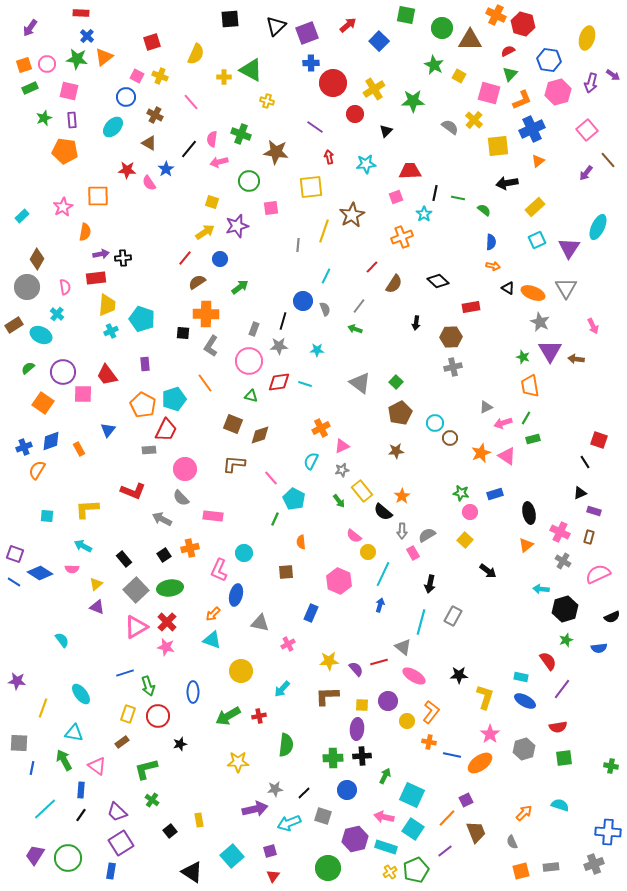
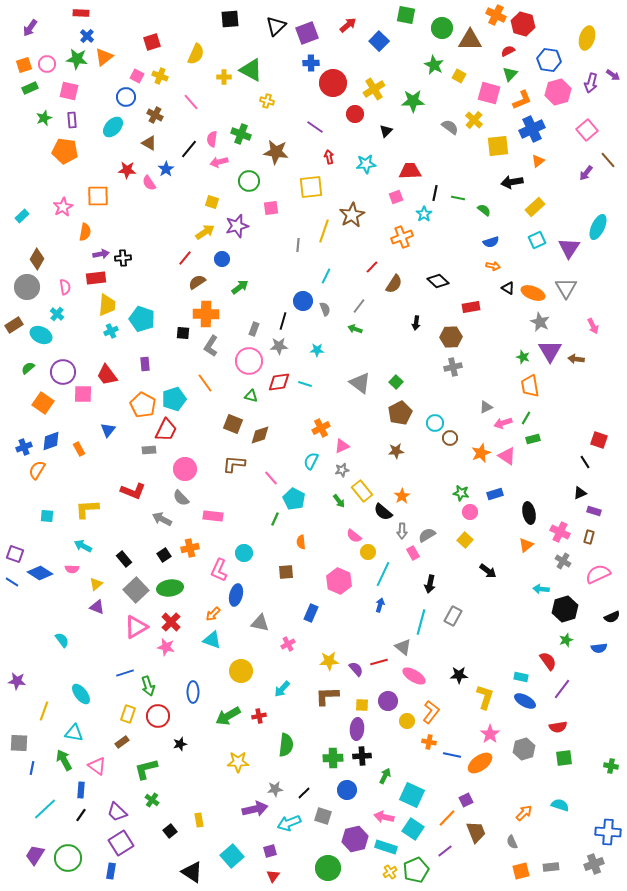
black arrow at (507, 183): moved 5 px right, 1 px up
blue semicircle at (491, 242): rotated 70 degrees clockwise
blue circle at (220, 259): moved 2 px right
blue line at (14, 582): moved 2 px left
red cross at (167, 622): moved 4 px right
yellow line at (43, 708): moved 1 px right, 3 px down
